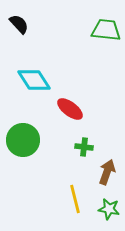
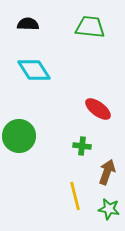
black semicircle: moved 9 px right; rotated 45 degrees counterclockwise
green trapezoid: moved 16 px left, 3 px up
cyan diamond: moved 10 px up
red ellipse: moved 28 px right
green circle: moved 4 px left, 4 px up
green cross: moved 2 px left, 1 px up
yellow line: moved 3 px up
